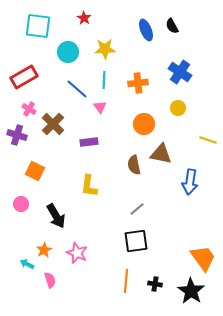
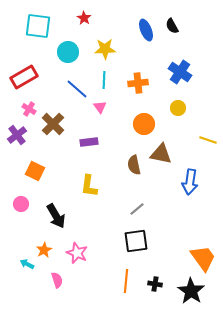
purple cross: rotated 36 degrees clockwise
pink semicircle: moved 7 px right
